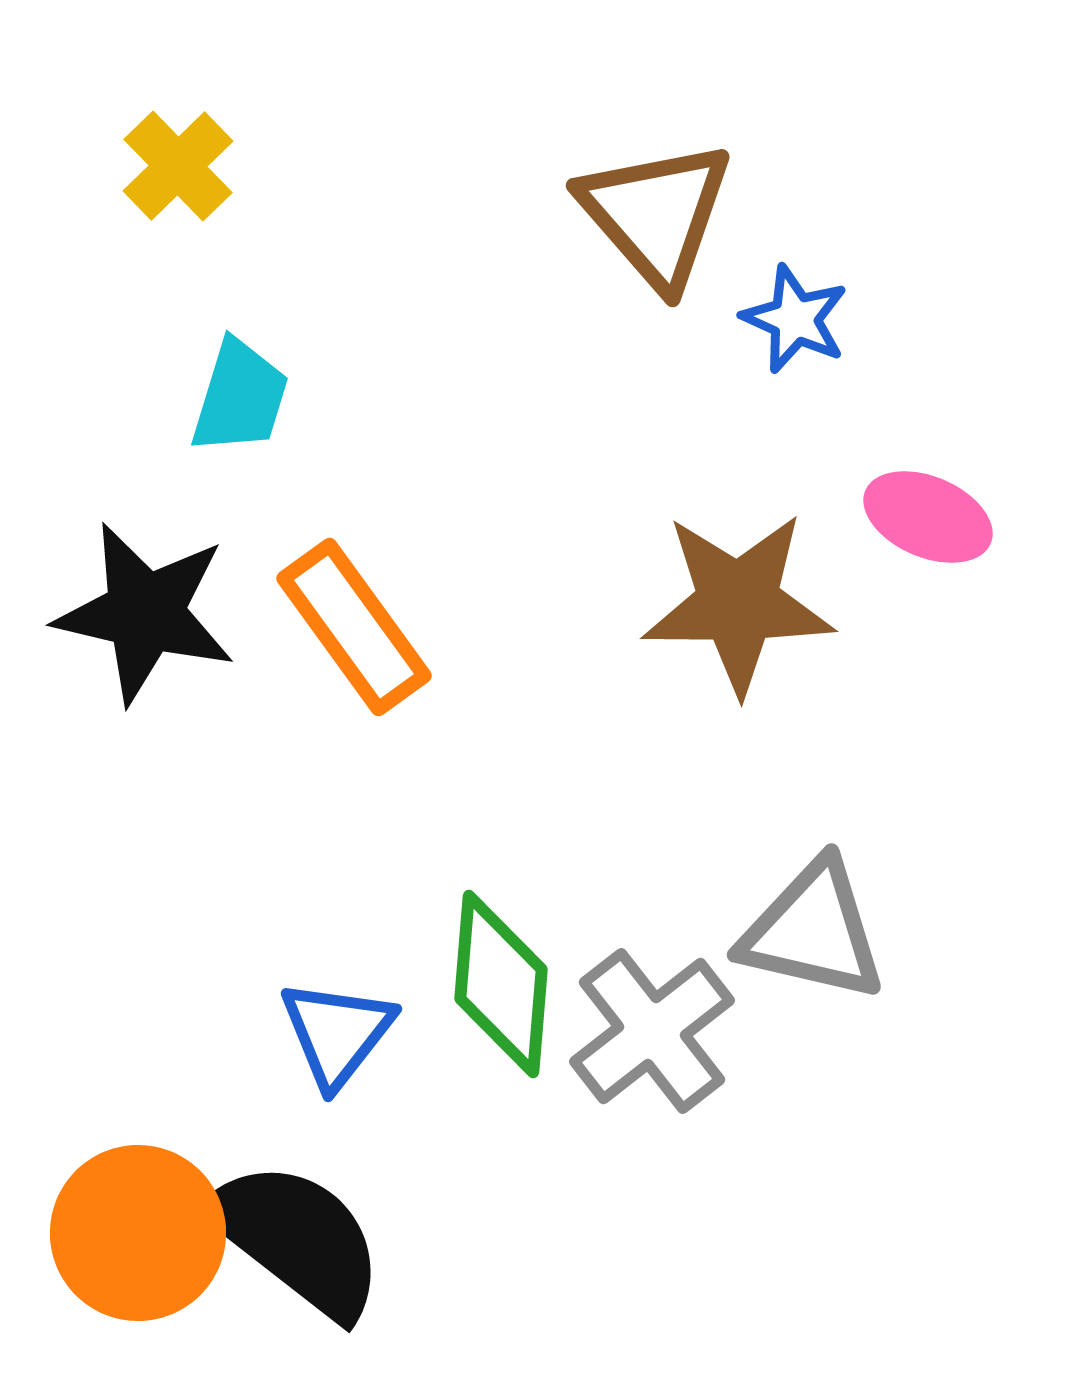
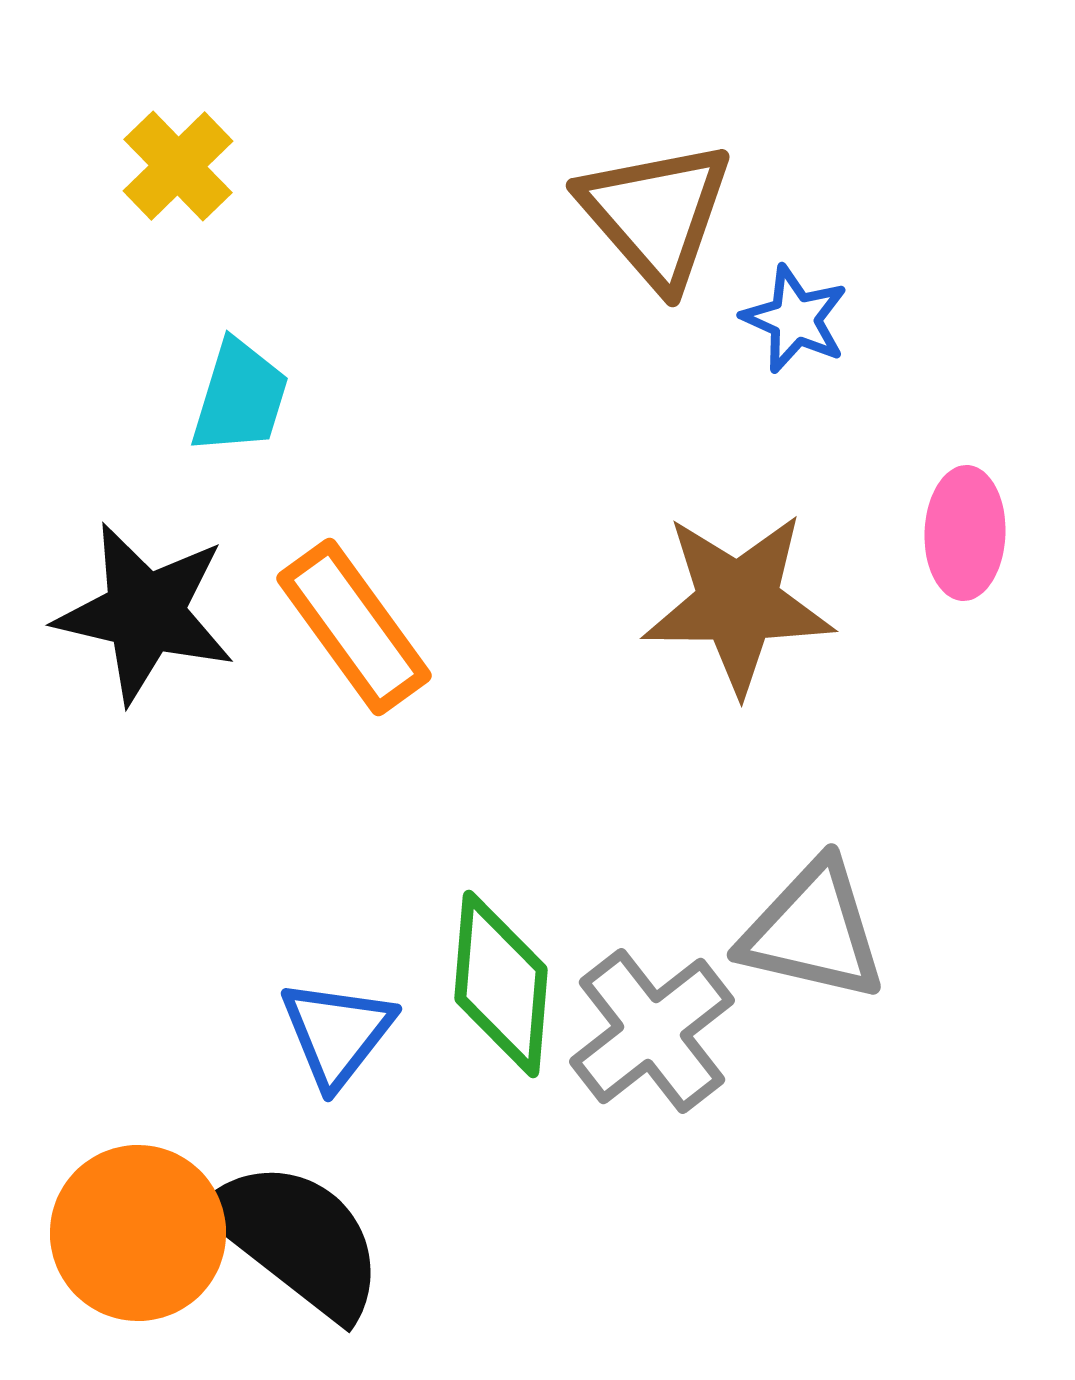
pink ellipse: moved 37 px right, 16 px down; rotated 69 degrees clockwise
